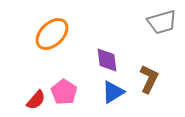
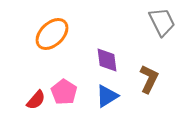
gray trapezoid: rotated 100 degrees counterclockwise
blue triangle: moved 6 px left, 4 px down
